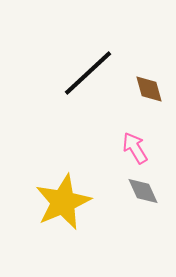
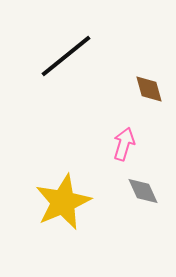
black line: moved 22 px left, 17 px up; rotated 4 degrees clockwise
pink arrow: moved 11 px left, 4 px up; rotated 48 degrees clockwise
